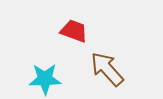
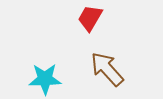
red trapezoid: moved 16 px right, 13 px up; rotated 80 degrees counterclockwise
